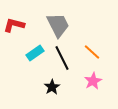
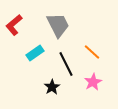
red L-shape: rotated 55 degrees counterclockwise
black line: moved 4 px right, 6 px down
pink star: moved 1 px down
